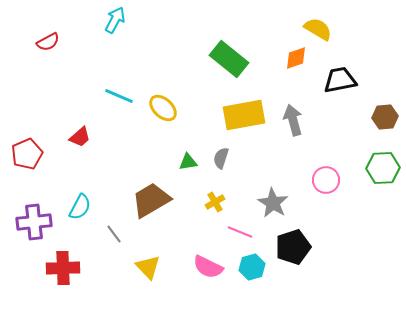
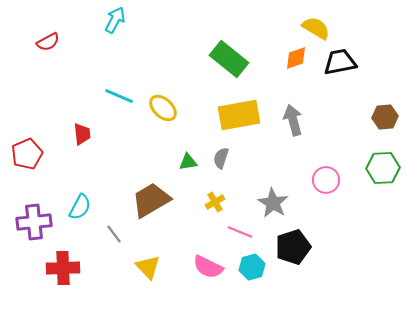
yellow semicircle: moved 2 px left, 1 px up
black trapezoid: moved 18 px up
yellow rectangle: moved 5 px left
red trapezoid: moved 2 px right, 3 px up; rotated 55 degrees counterclockwise
